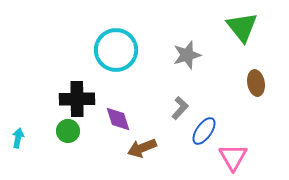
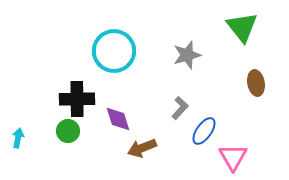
cyan circle: moved 2 px left, 1 px down
